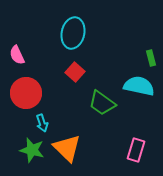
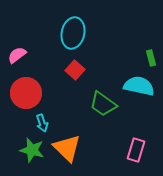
pink semicircle: rotated 78 degrees clockwise
red square: moved 2 px up
green trapezoid: moved 1 px right, 1 px down
